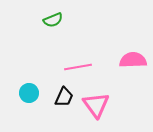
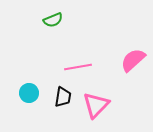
pink semicircle: rotated 40 degrees counterclockwise
black trapezoid: moved 1 px left; rotated 15 degrees counterclockwise
pink triangle: rotated 20 degrees clockwise
